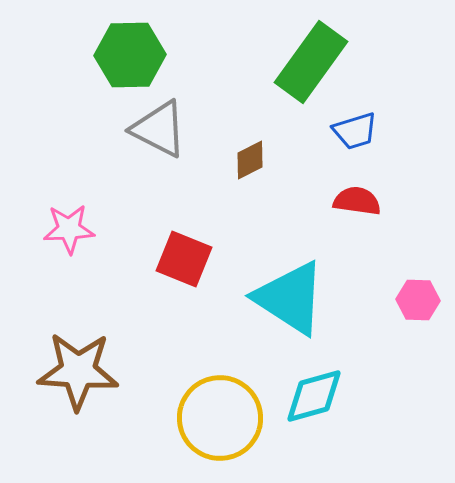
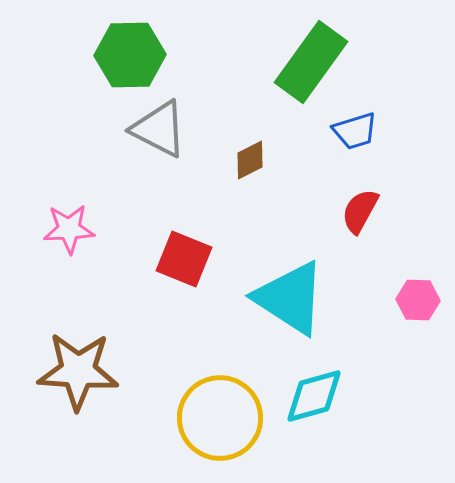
red semicircle: moved 3 px right, 10 px down; rotated 69 degrees counterclockwise
